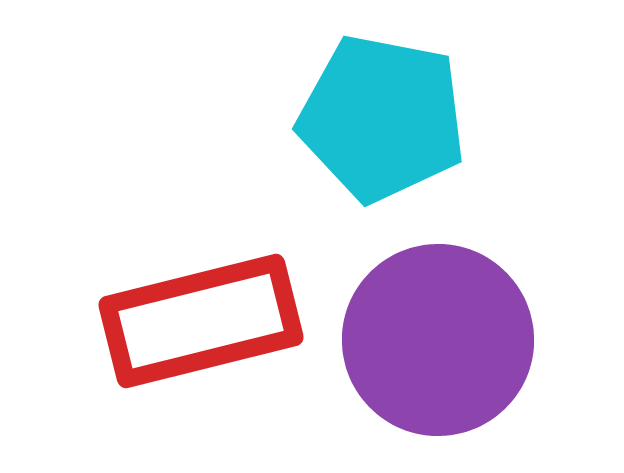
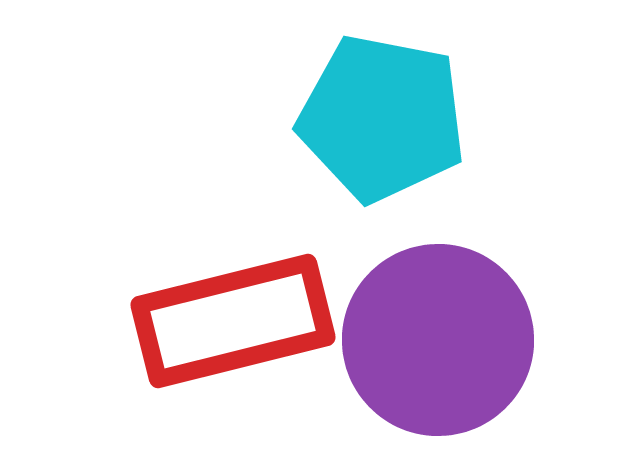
red rectangle: moved 32 px right
